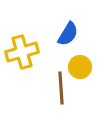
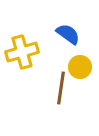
blue semicircle: rotated 85 degrees counterclockwise
brown line: rotated 12 degrees clockwise
